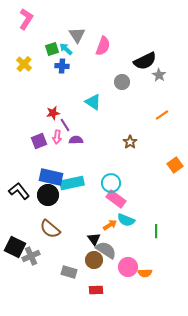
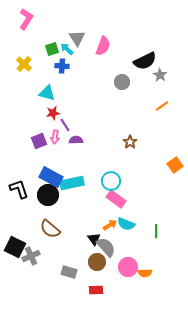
gray triangle: moved 3 px down
cyan arrow: moved 1 px right
gray star: moved 1 px right
cyan triangle: moved 46 px left, 9 px up; rotated 18 degrees counterclockwise
orange line: moved 9 px up
pink arrow: moved 2 px left
blue rectangle: rotated 15 degrees clockwise
cyan circle: moved 2 px up
black L-shape: moved 2 px up; rotated 20 degrees clockwise
cyan semicircle: moved 4 px down
gray semicircle: moved 3 px up; rotated 15 degrees clockwise
brown circle: moved 3 px right, 2 px down
